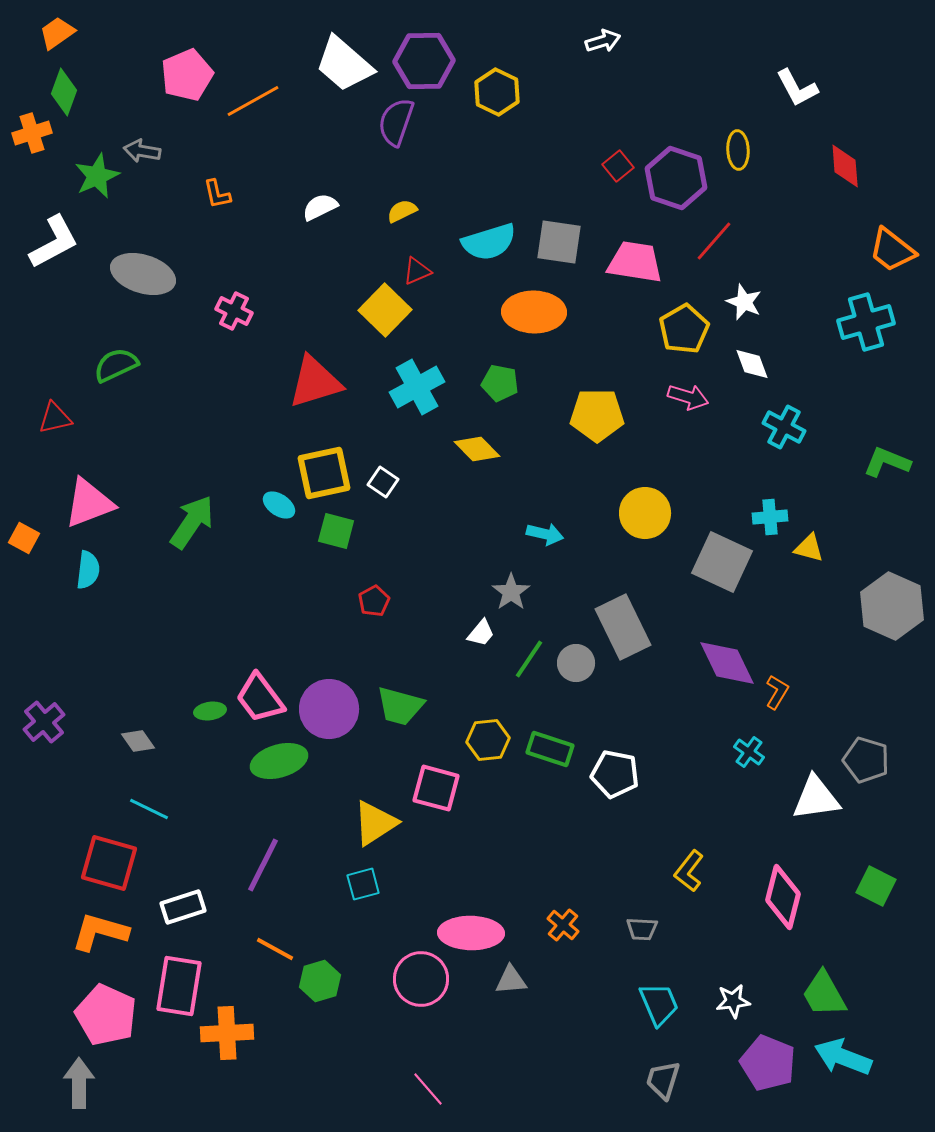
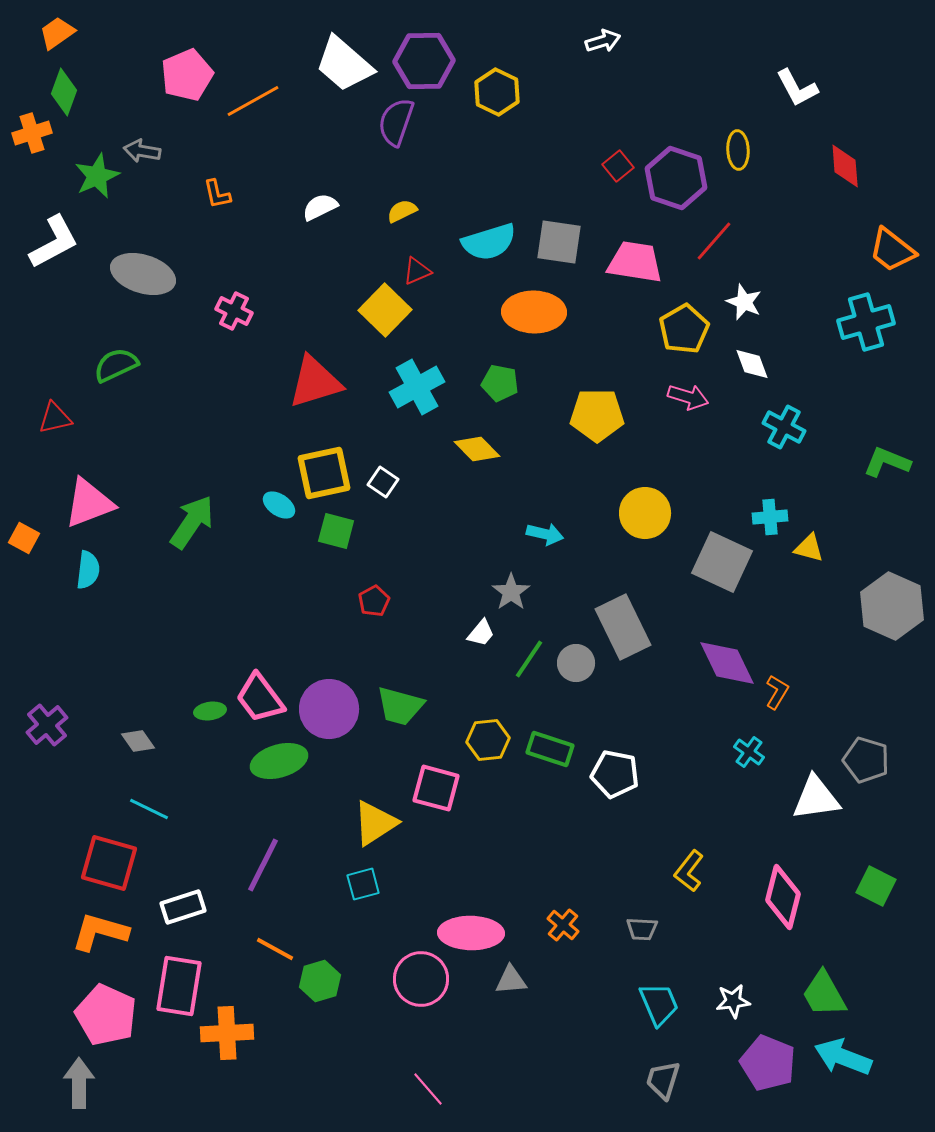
purple cross at (44, 722): moved 3 px right, 3 px down
